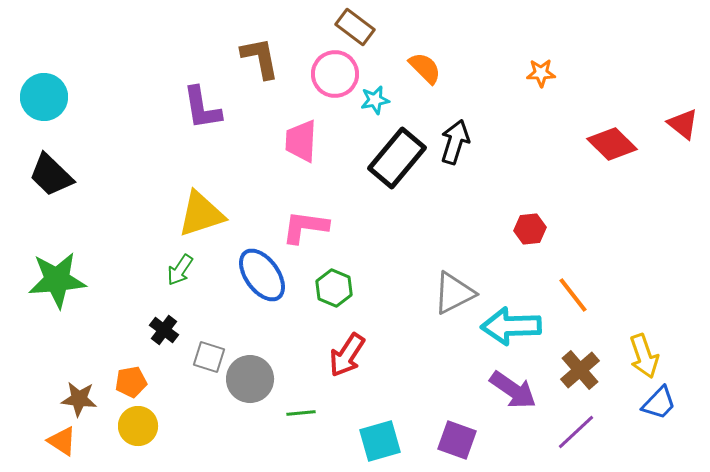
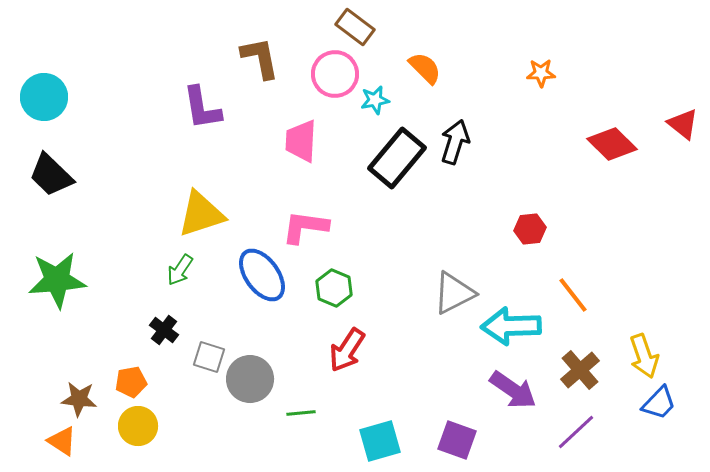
red arrow: moved 5 px up
